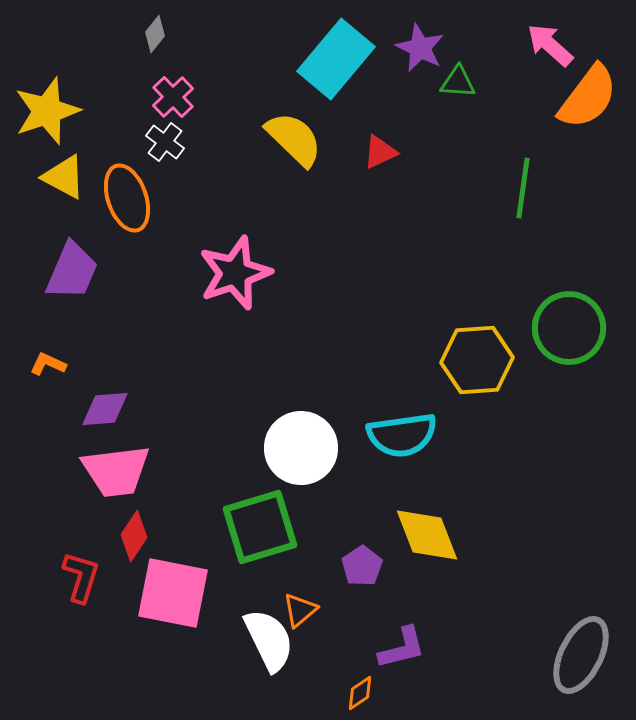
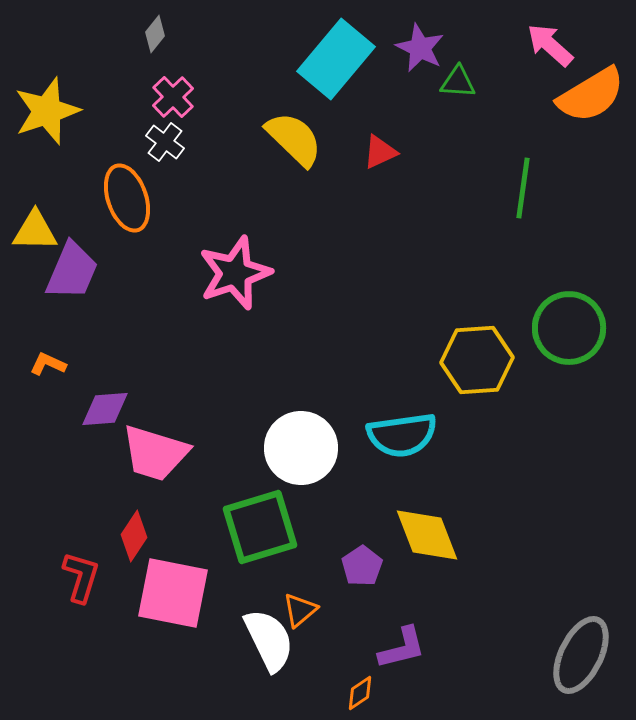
orange semicircle: moved 3 px right, 2 px up; rotated 22 degrees clockwise
yellow triangle: moved 29 px left, 54 px down; rotated 27 degrees counterclockwise
pink trapezoid: moved 39 px right, 18 px up; rotated 24 degrees clockwise
